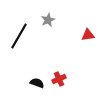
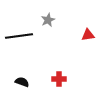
black line: rotated 52 degrees clockwise
red cross: rotated 24 degrees clockwise
black semicircle: moved 15 px left, 1 px up
